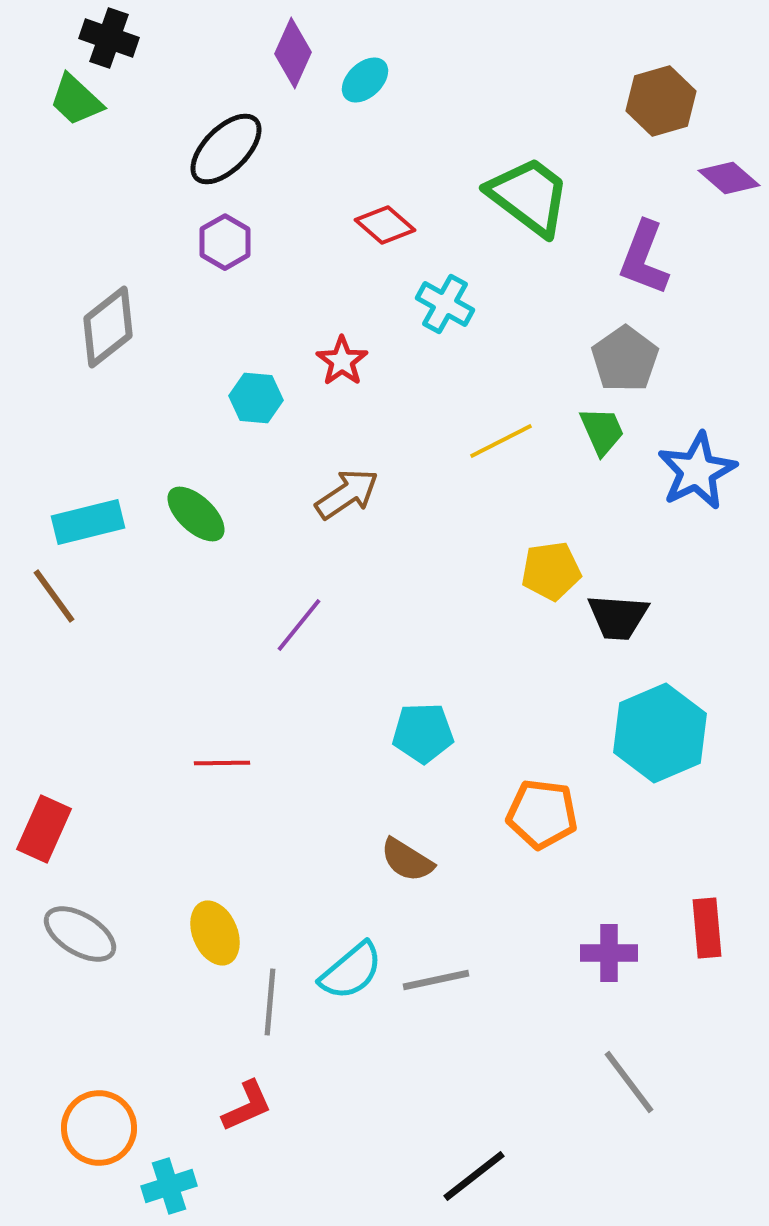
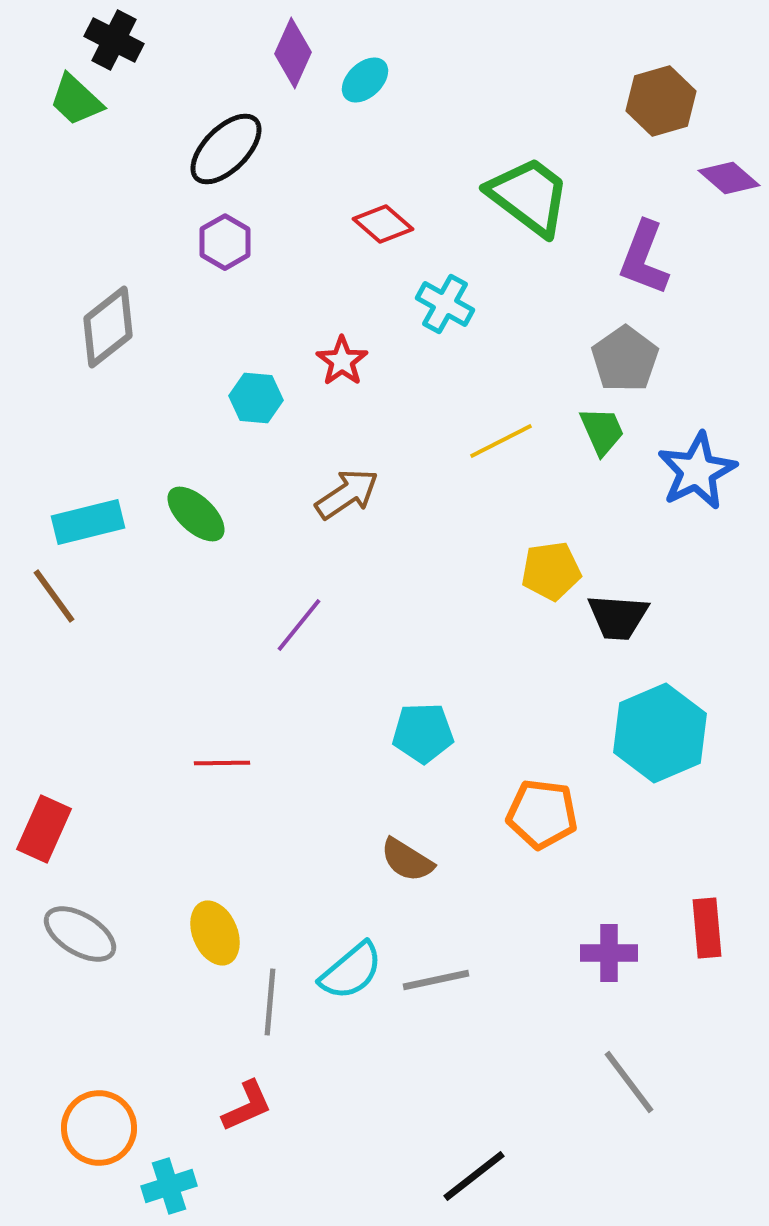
black cross at (109, 38): moved 5 px right, 2 px down; rotated 8 degrees clockwise
red diamond at (385, 225): moved 2 px left, 1 px up
